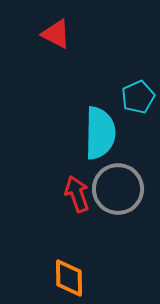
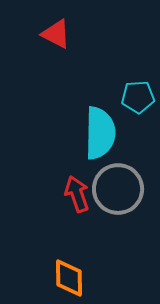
cyan pentagon: rotated 20 degrees clockwise
